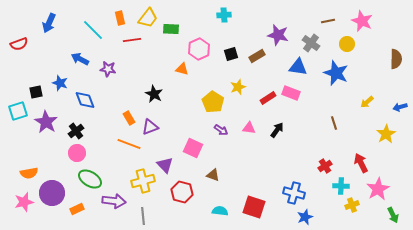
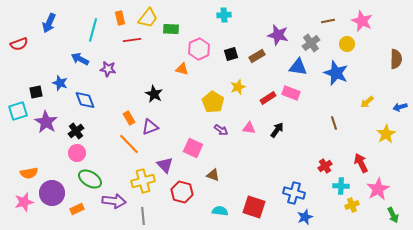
cyan line at (93, 30): rotated 60 degrees clockwise
gray cross at (311, 43): rotated 18 degrees clockwise
orange line at (129, 144): rotated 25 degrees clockwise
